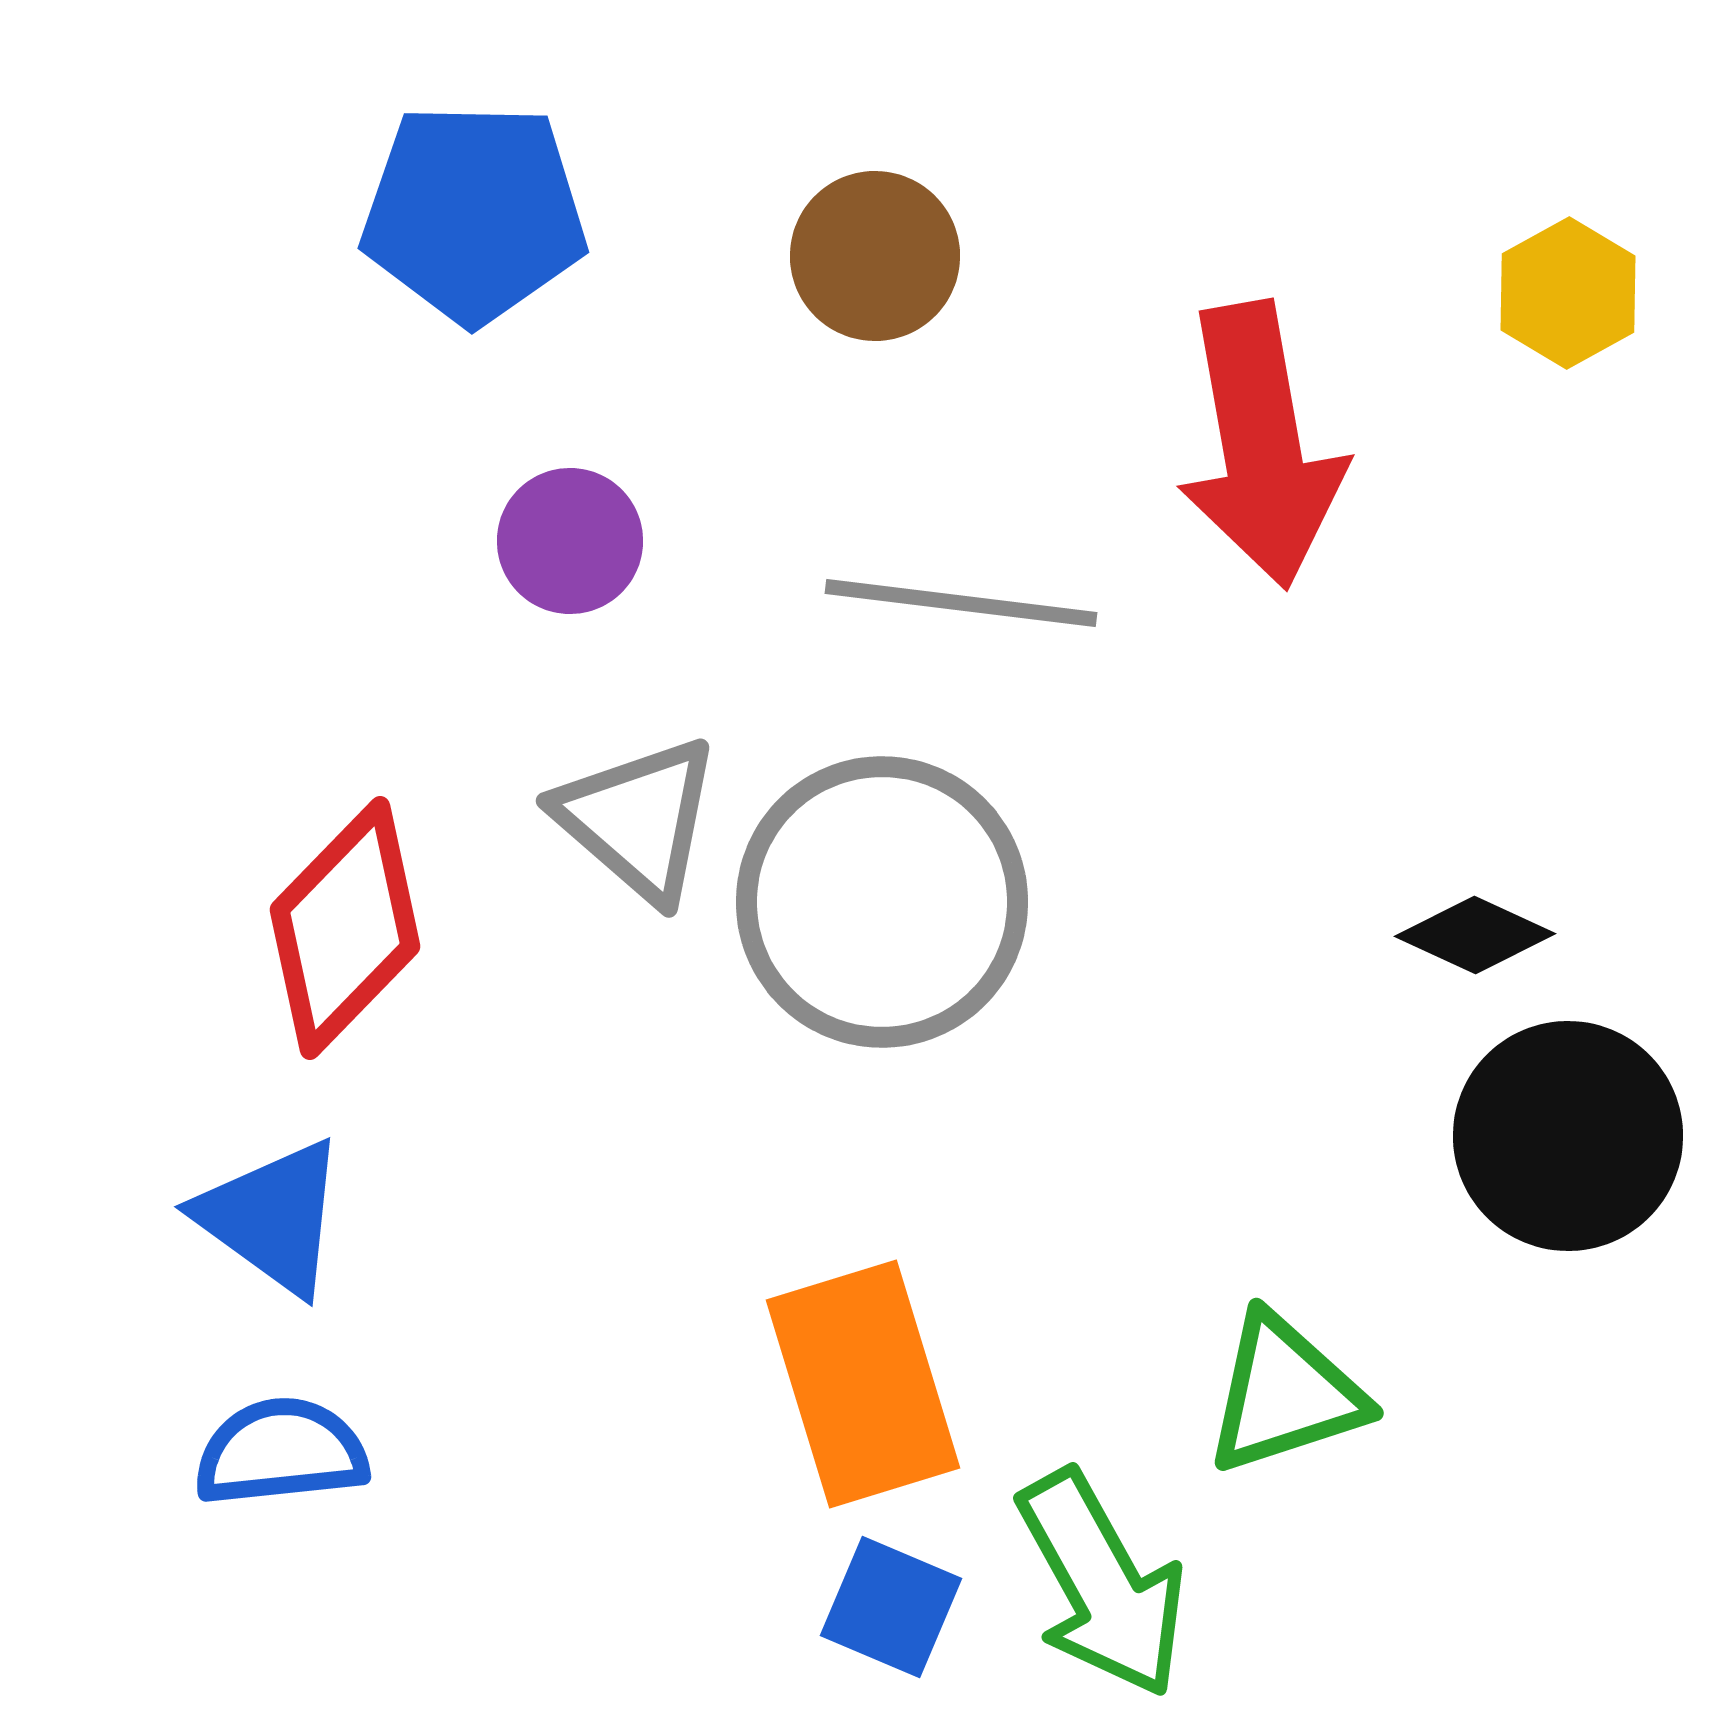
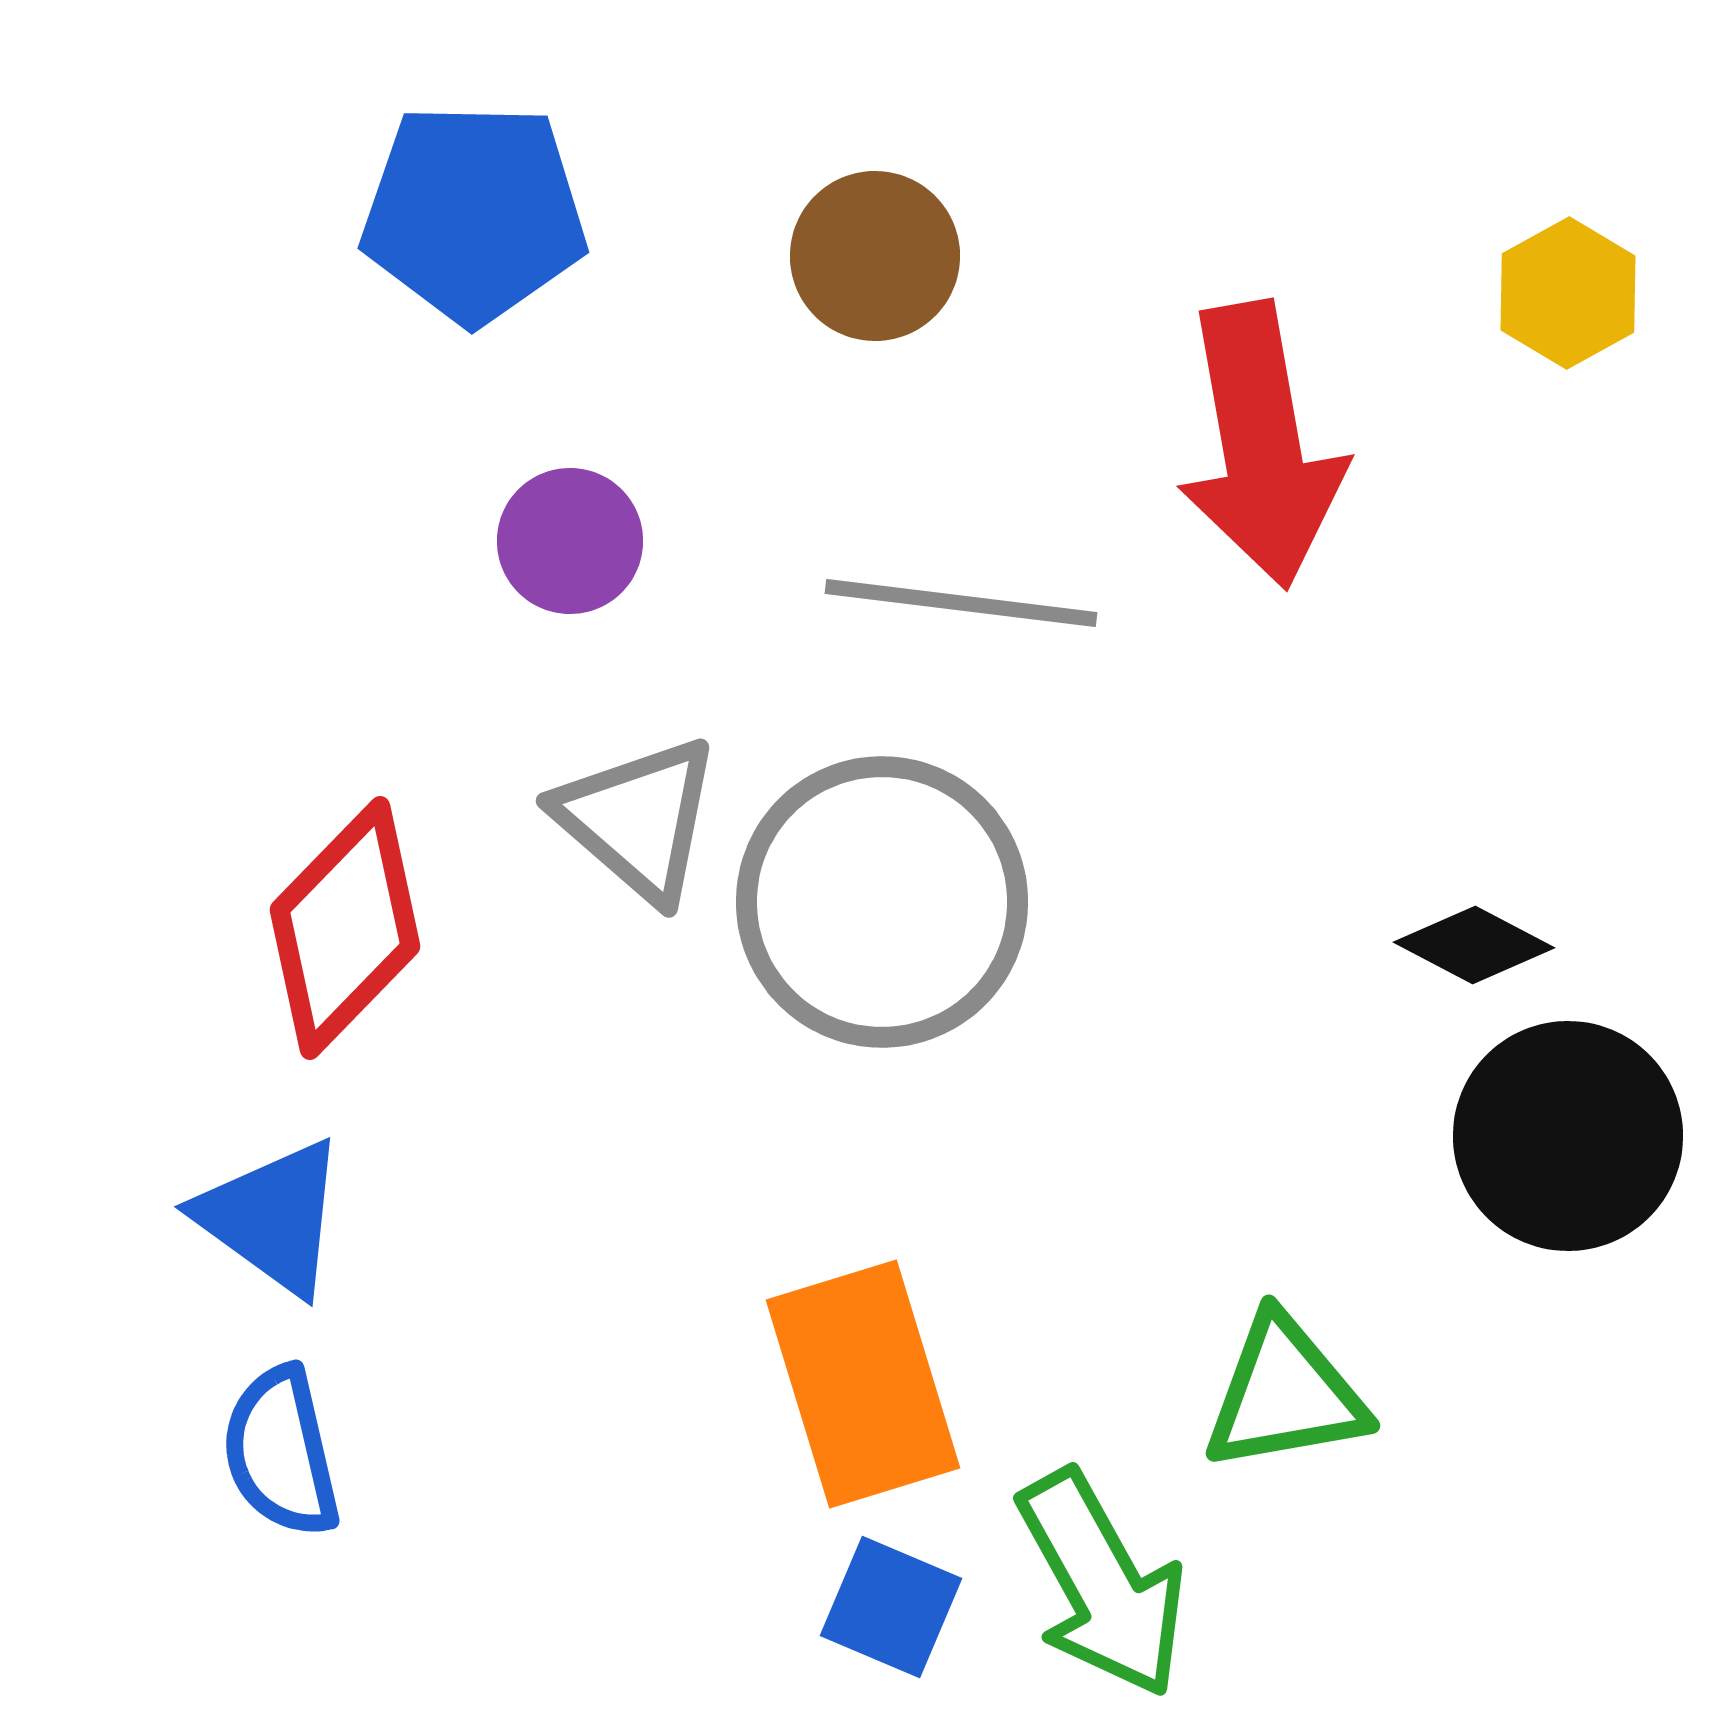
black diamond: moved 1 px left, 10 px down; rotated 3 degrees clockwise
green triangle: rotated 8 degrees clockwise
blue semicircle: rotated 97 degrees counterclockwise
